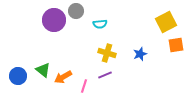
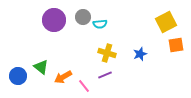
gray circle: moved 7 px right, 6 px down
green triangle: moved 2 px left, 3 px up
pink line: rotated 56 degrees counterclockwise
